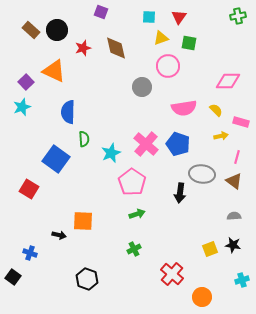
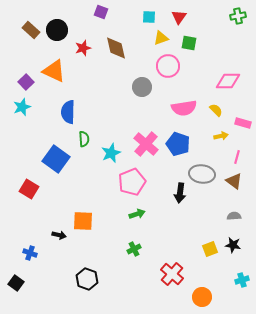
pink rectangle at (241, 122): moved 2 px right, 1 px down
pink pentagon at (132, 182): rotated 16 degrees clockwise
black square at (13, 277): moved 3 px right, 6 px down
